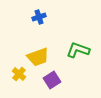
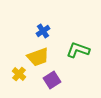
blue cross: moved 4 px right, 14 px down; rotated 16 degrees counterclockwise
